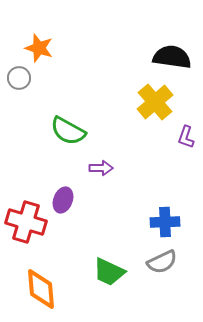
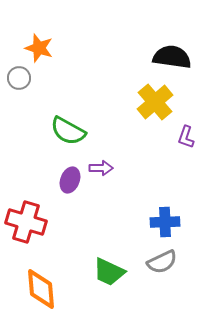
purple ellipse: moved 7 px right, 20 px up
